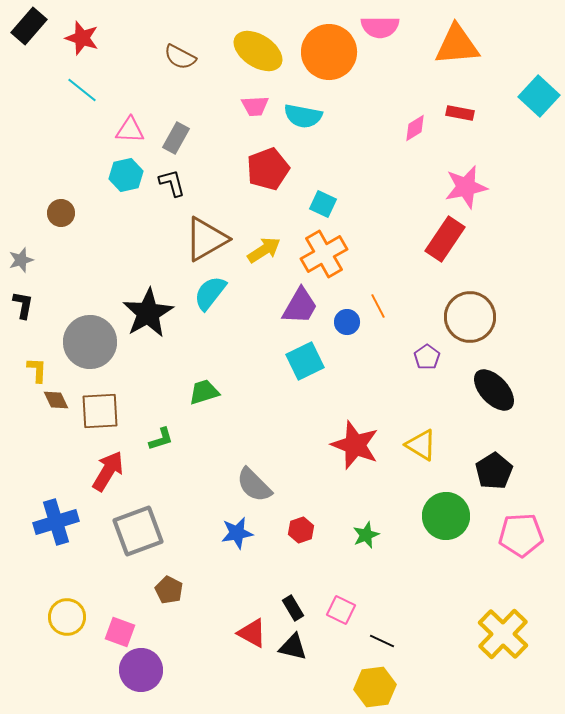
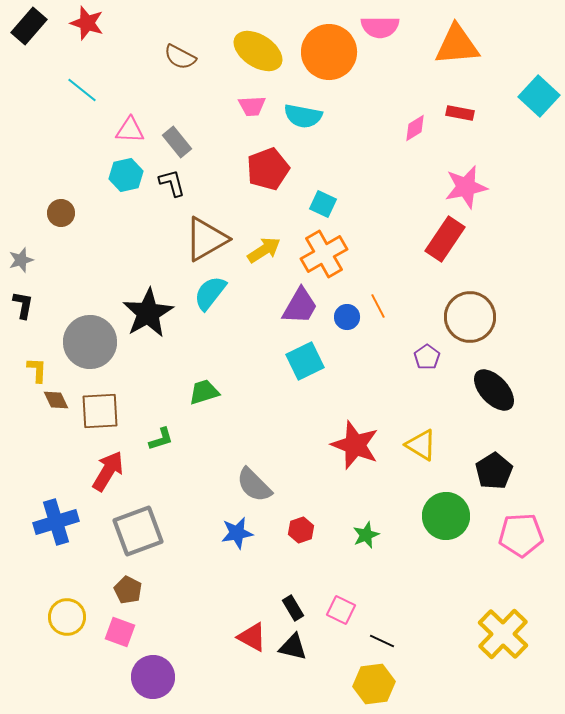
red star at (82, 38): moved 5 px right, 15 px up
pink trapezoid at (255, 106): moved 3 px left
gray rectangle at (176, 138): moved 1 px right, 4 px down; rotated 68 degrees counterclockwise
blue circle at (347, 322): moved 5 px up
brown pentagon at (169, 590): moved 41 px left
red triangle at (252, 633): moved 4 px down
purple circle at (141, 670): moved 12 px right, 7 px down
yellow hexagon at (375, 687): moved 1 px left, 3 px up
